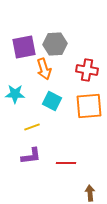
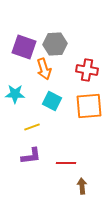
purple square: rotated 30 degrees clockwise
brown arrow: moved 8 px left, 7 px up
